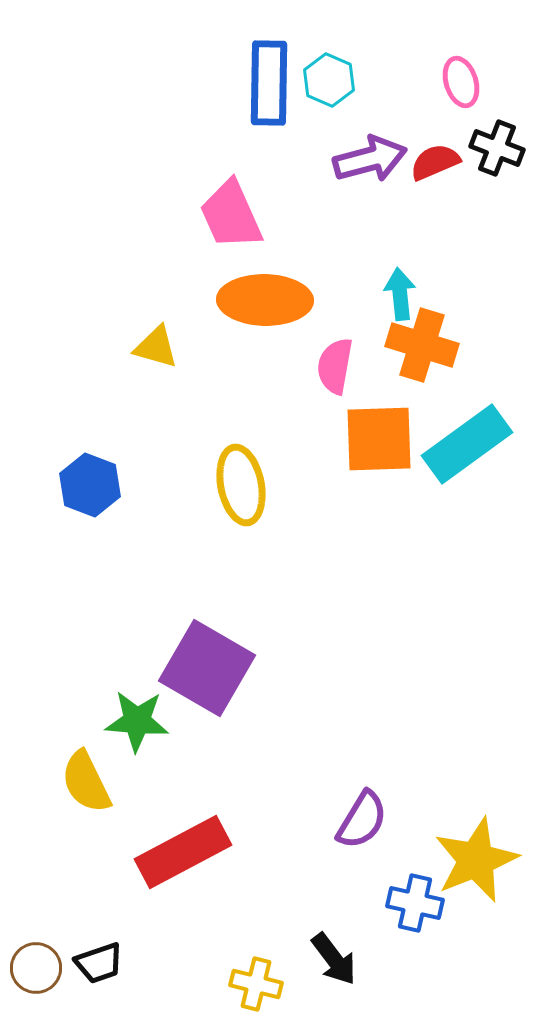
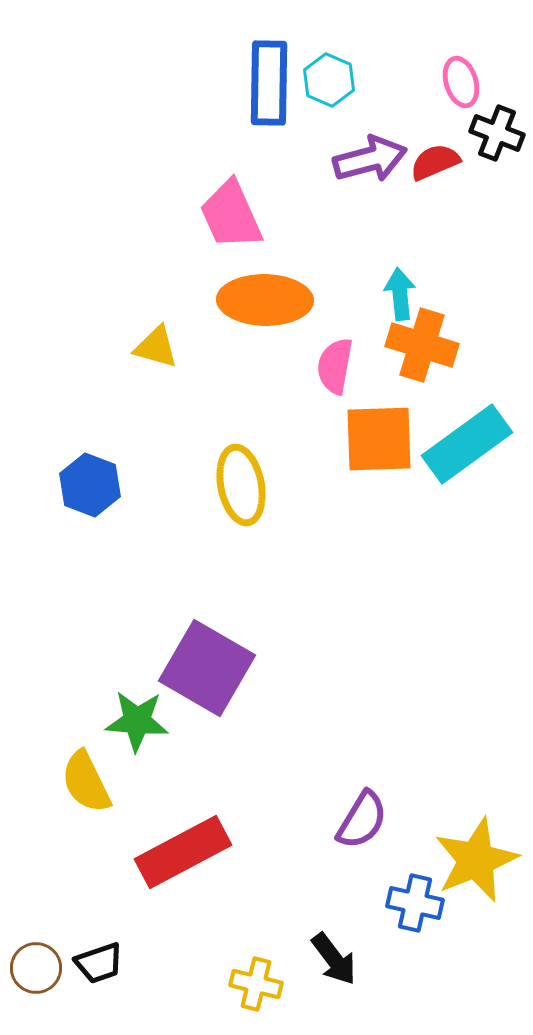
black cross: moved 15 px up
